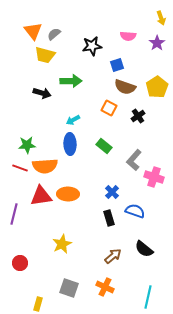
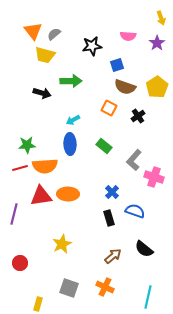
red line: rotated 35 degrees counterclockwise
